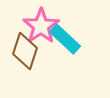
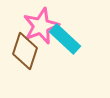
pink star: rotated 12 degrees clockwise
